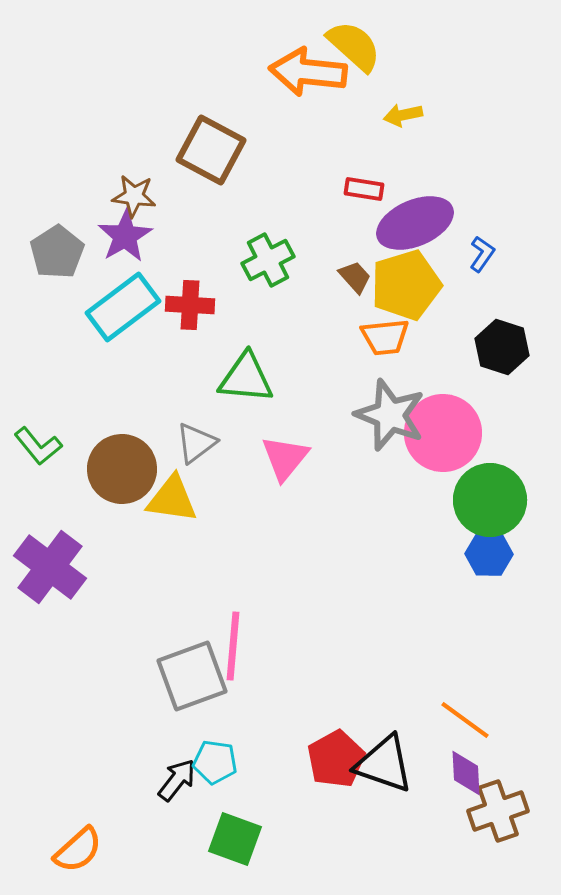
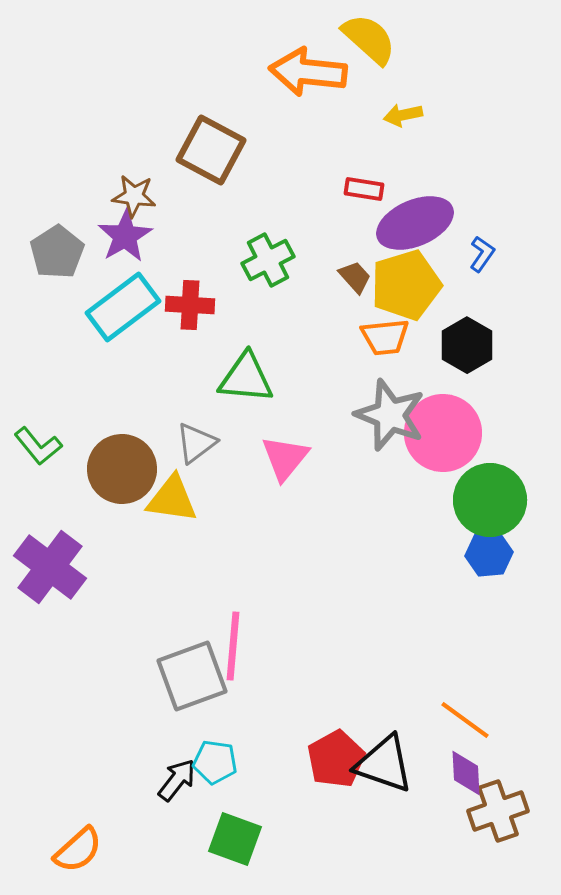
yellow semicircle: moved 15 px right, 7 px up
black hexagon: moved 35 px left, 2 px up; rotated 12 degrees clockwise
blue hexagon: rotated 6 degrees counterclockwise
